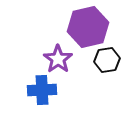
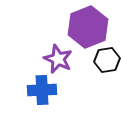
purple hexagon: rotated 9 degrees counterclockwise
purple star: rotated 12 degrees counterclockwise
